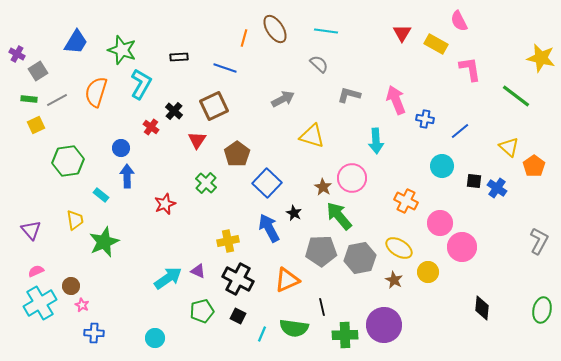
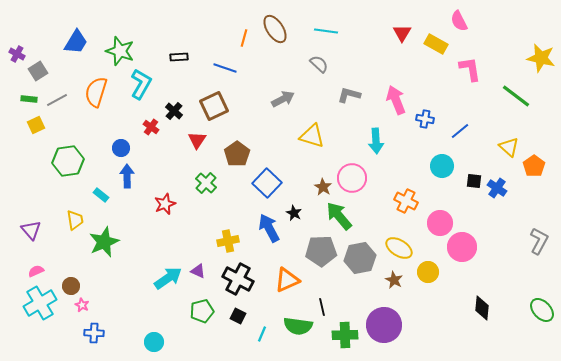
green star at (122, 50): moved 2 px left, 1 px down
green ellipse at (542, 310): rotated 55 degrees counterclockwise
green semicircle at (294, 328): moved 4 px right, 2 px up
cyan circle at (155, 338): moved 1 px left, 4 px down
